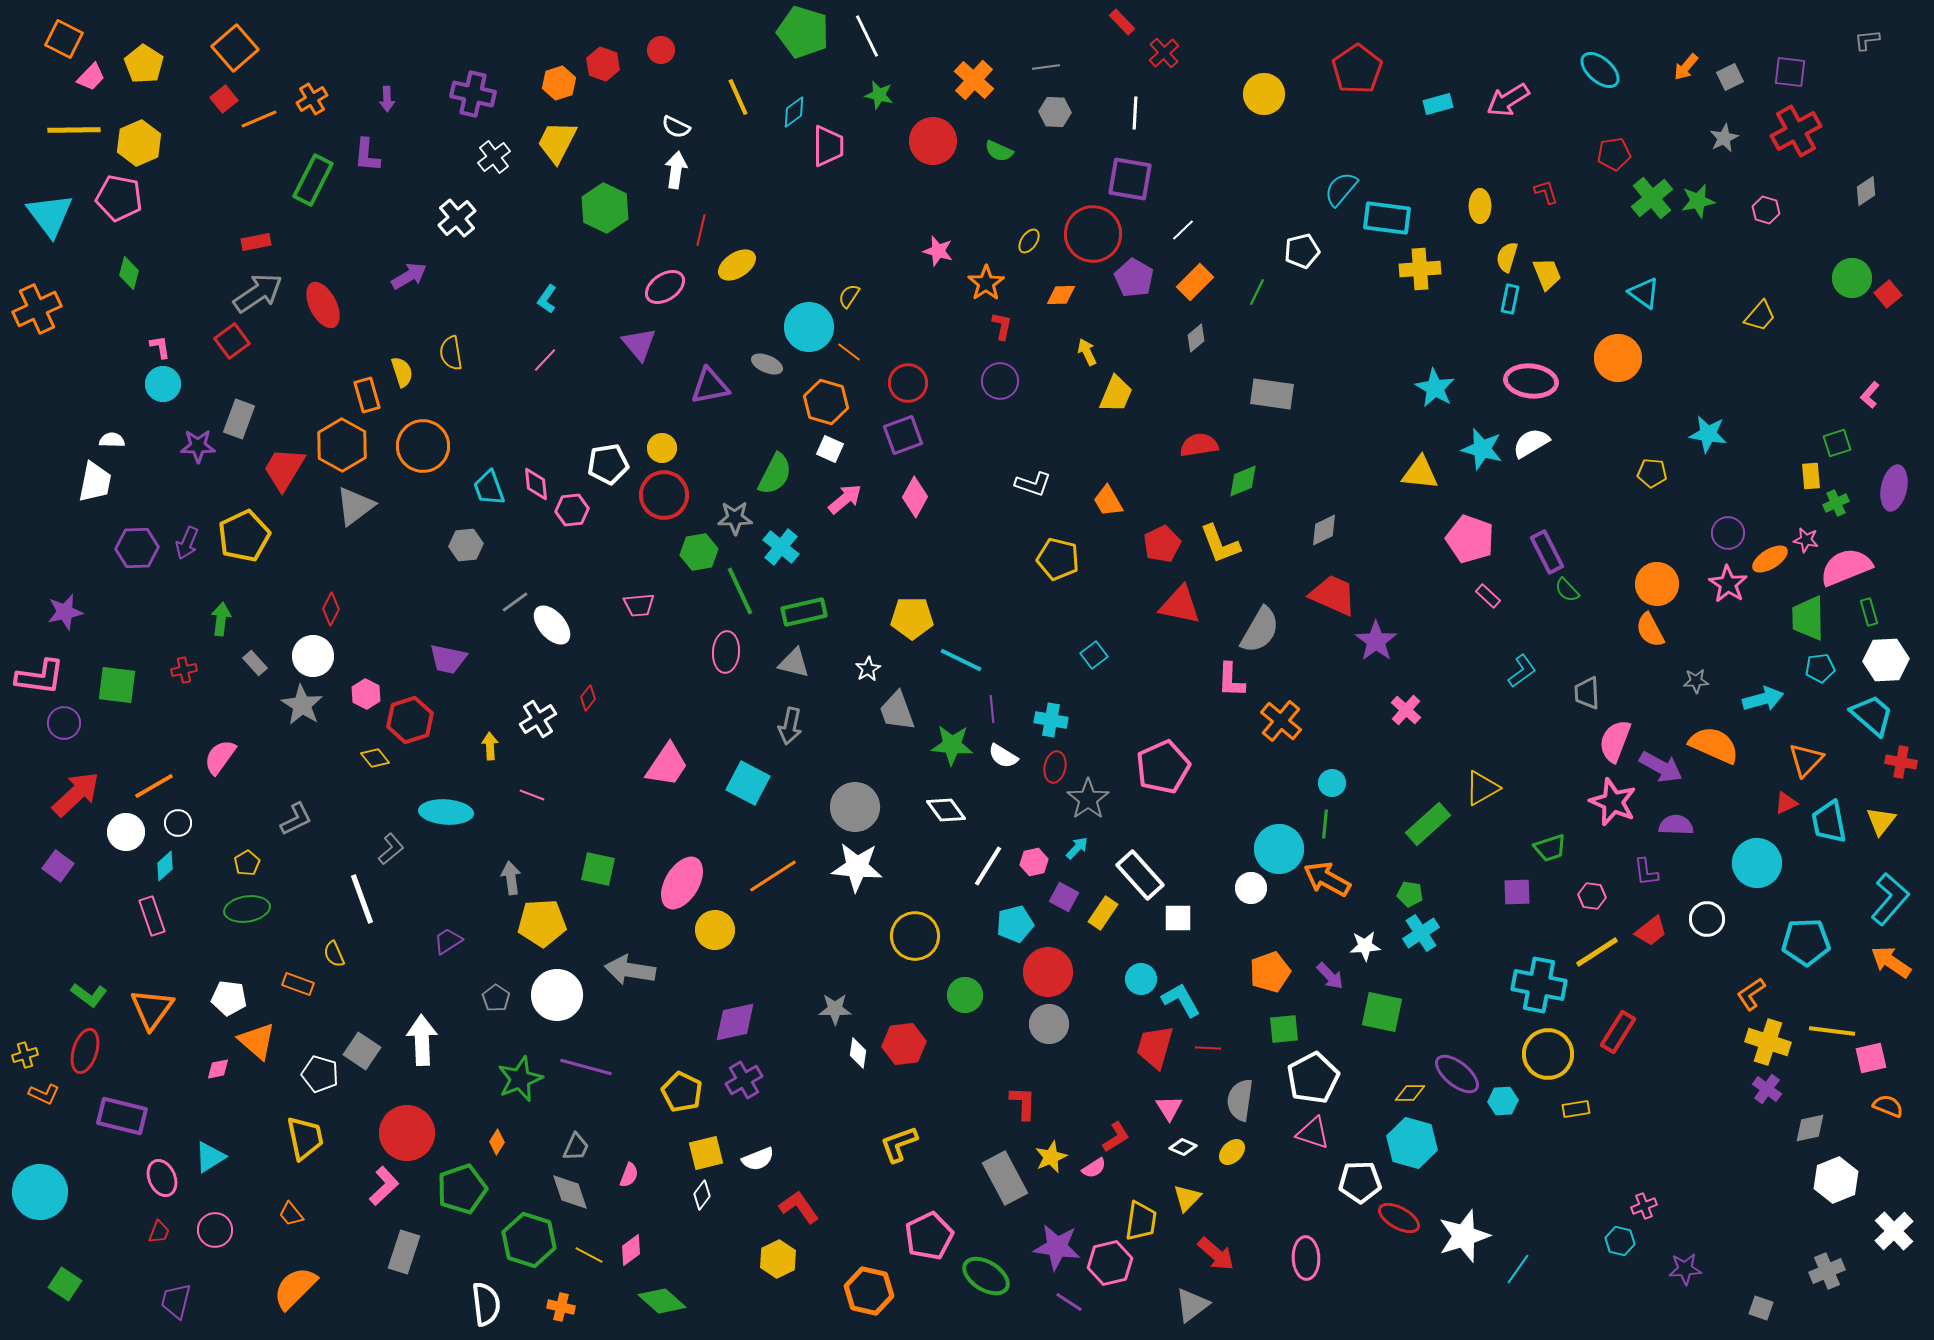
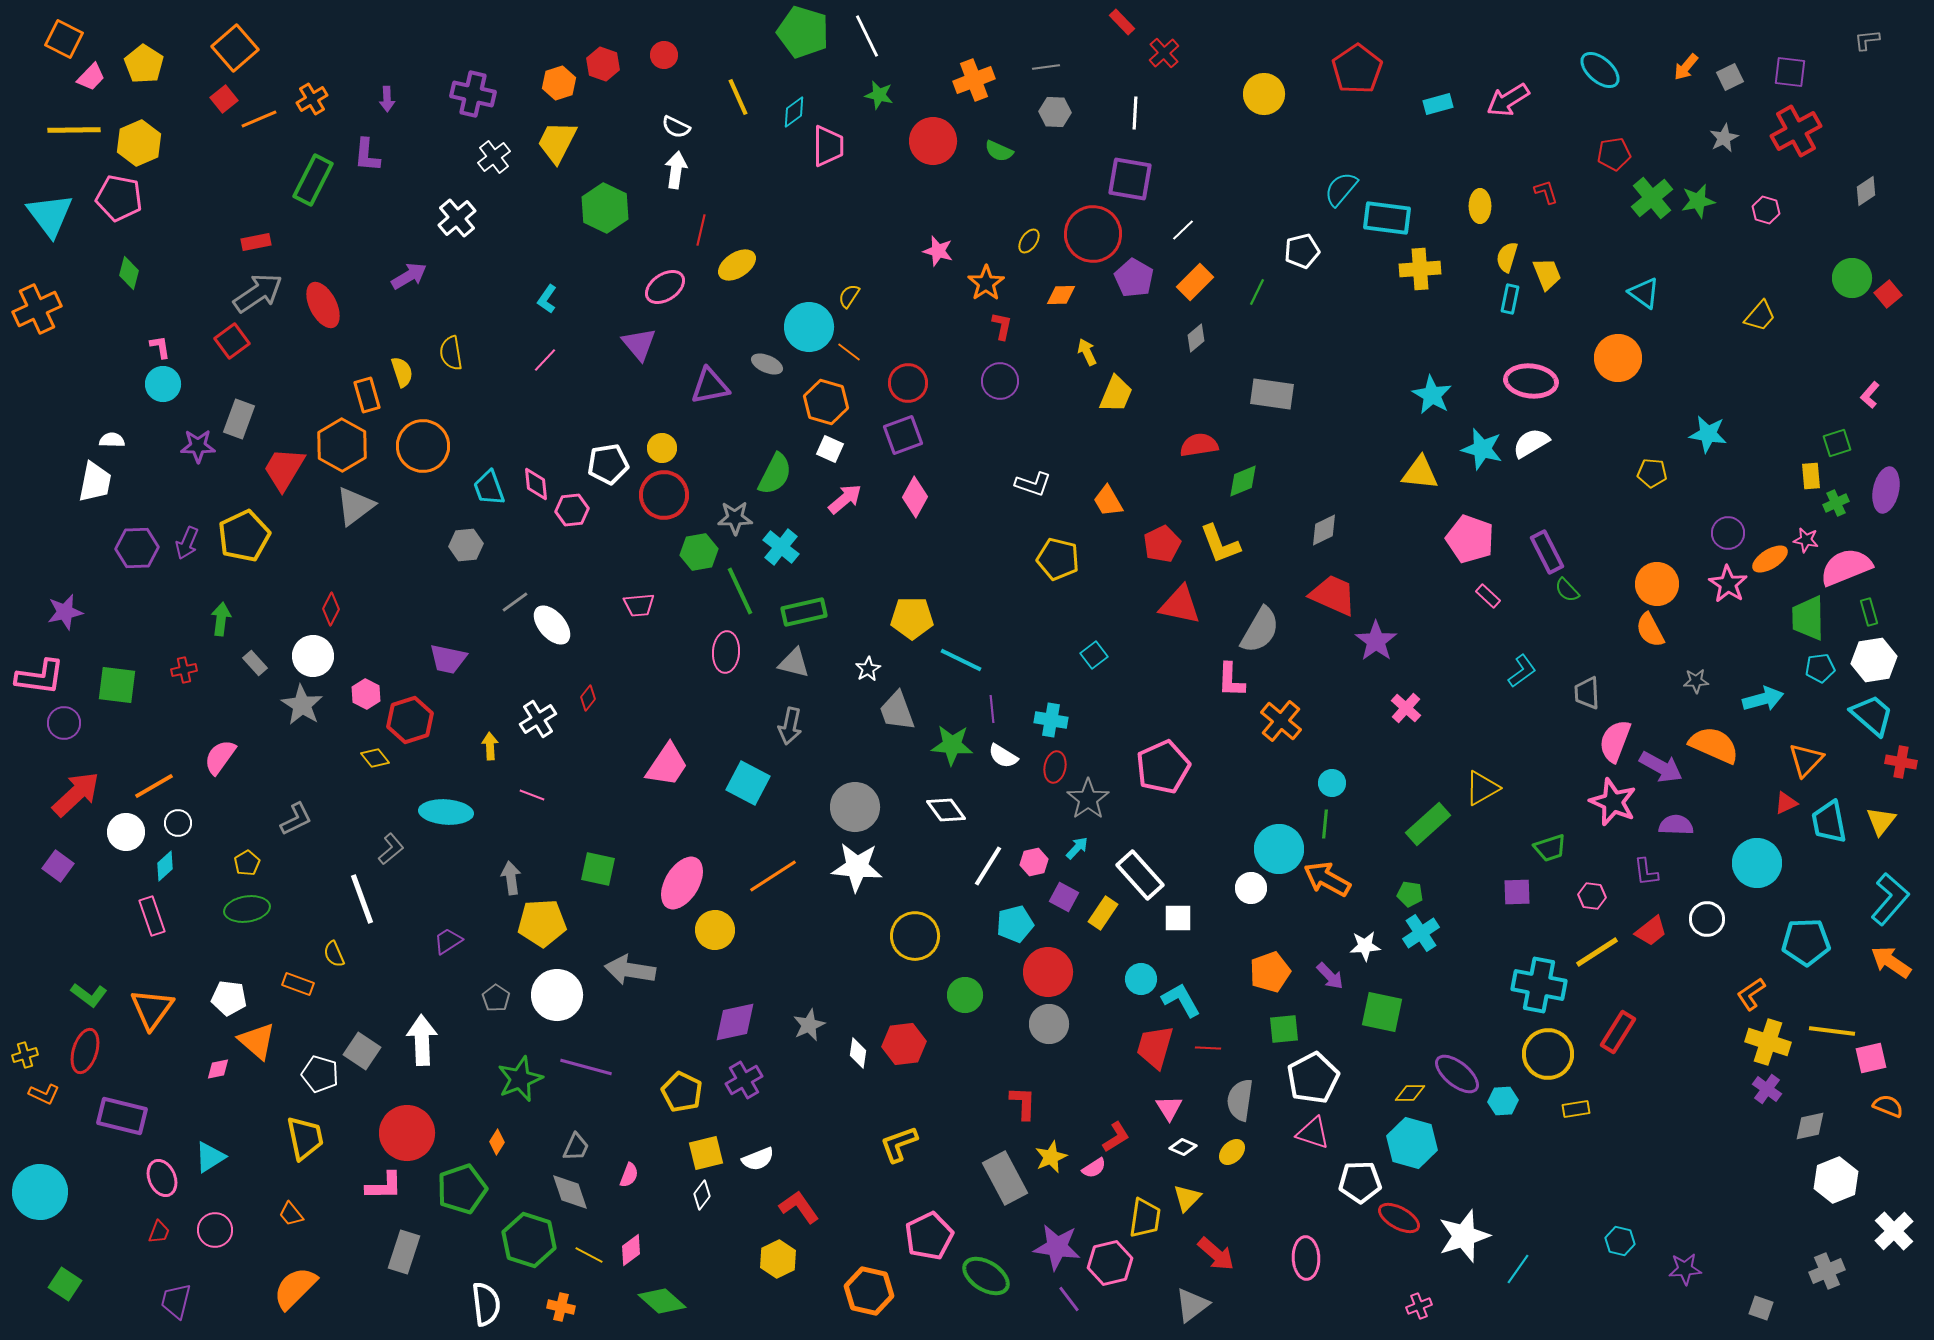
red circle at (661, 50): moved 3 px right, 5 px down
orange cross at (974, 80): rotated 27 degrees clockwise
cyan star at (1435, 388): moved 3 px left, 7 px down
purple ellipse at (1894, 488): moved 8 px left, 2 px down
white hexagon at (1886, 660): moved 12 px left; rotated 6 degrees counterclockwise
pink cross at (1406, 710): moved 2 px up
gray star at (835, 1009): moved 26 px left, 16 px down; rotated 24 degrees counterclockwise
gray diamond at (1810, 1128): moved 2 px up
pink L-shape at (384, 1186): rotated 42 degrees clockwise
pink cross at (1644, 1206): moved 225 px left, 100 px down
yellow trapezoid at (1141, 1221): moved 4 px right, 3 px up
purple line at (1069, 1302): moved 3 px up; rotated 20 degrees clockwise
